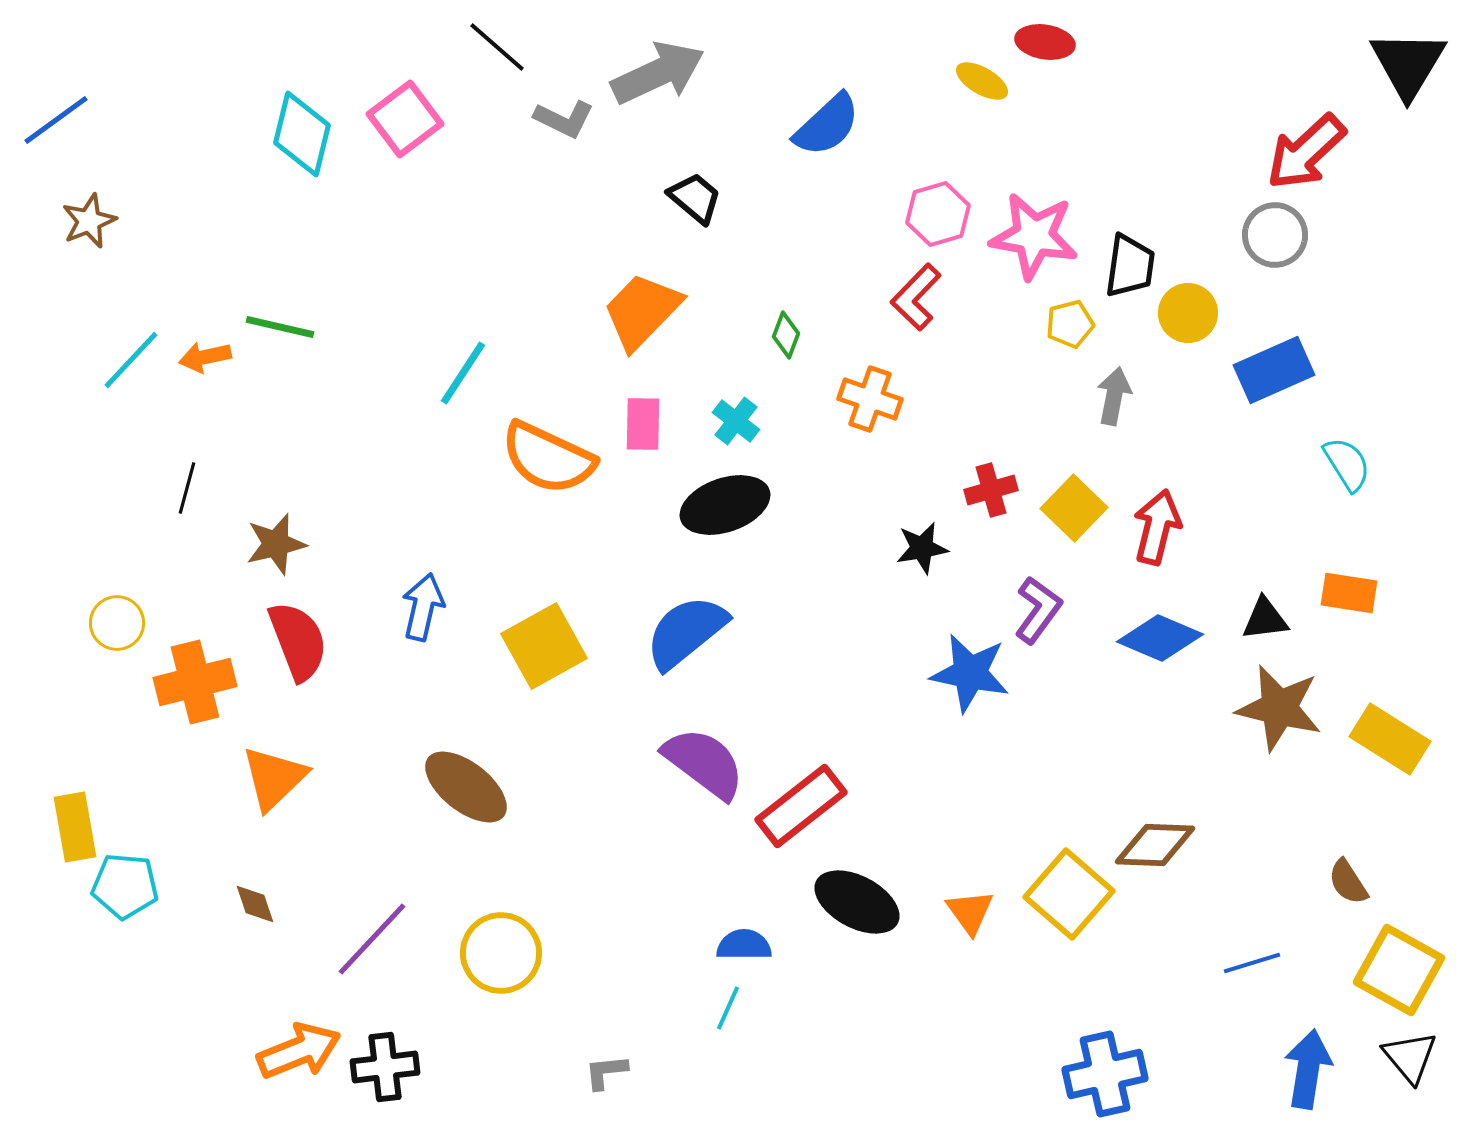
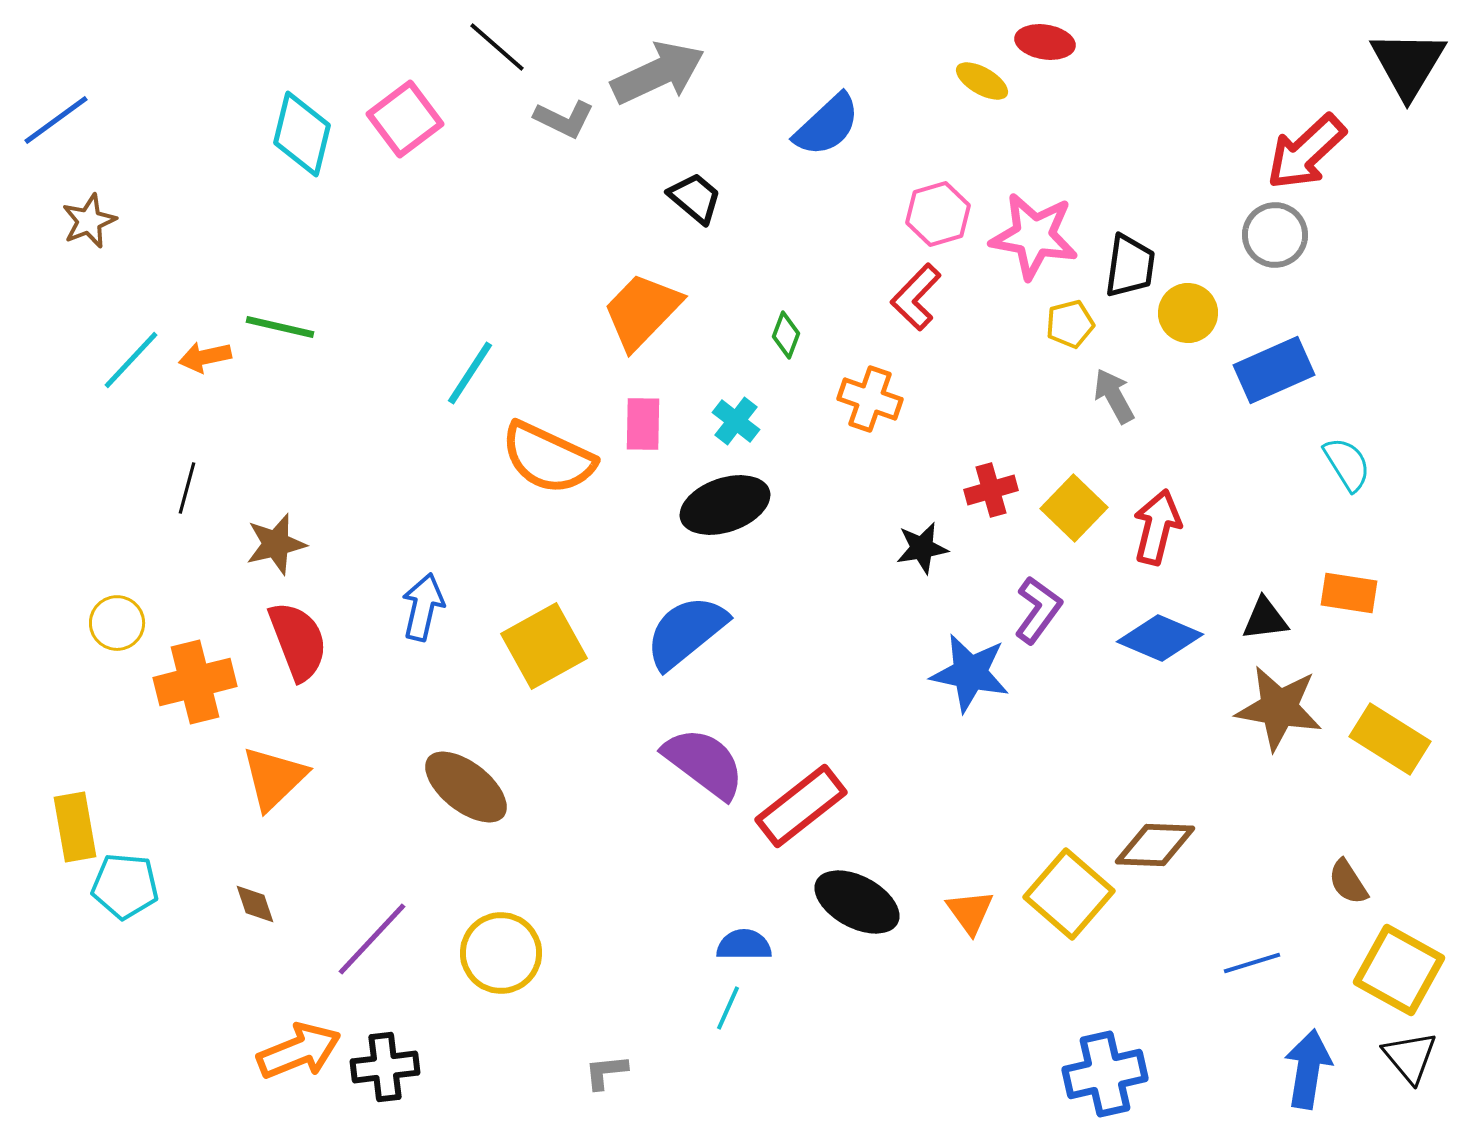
cyan line at (463, 373): moved 7 px right
gray arrow at (1114, 396): rotated 40 degrees counterclockwise
brown star at (1279, 708): rotated 4 degrees counterclockwise
